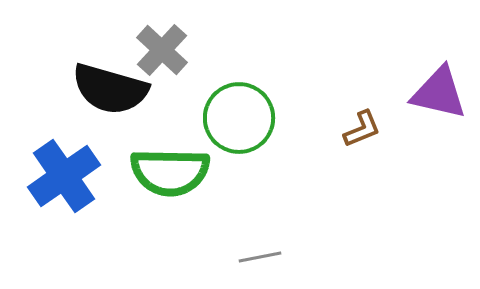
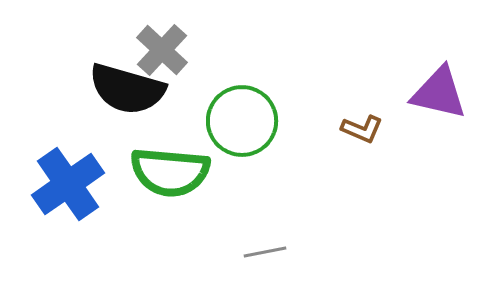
black semicircle: moved 17 px right
green circle: moved 3 px right, 3 px down
brown L-shape: rotated 45 degrees clockwise
green semicircle: rotated 4 degrees clockwise
blue cross: moved 4 px right, 8 px down
gray line: moved 5 px right, 5 px up
